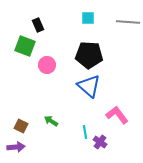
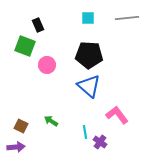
gray line: moved 1 px left, 4 px up; rotated 10 degrees counterclockwise
